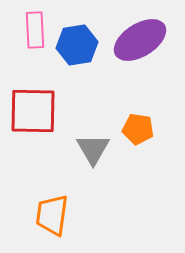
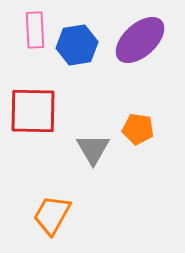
purple ellipse: rotated 10 degrees counterclockwise
orange trapezoid: rotated 21 degrees clockwise
